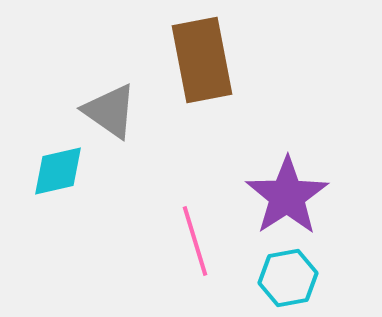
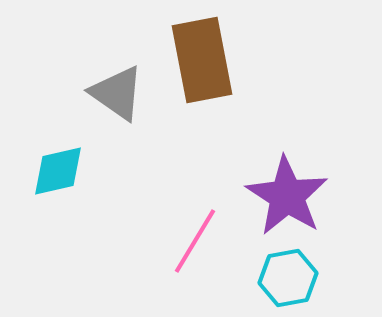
gray triangle: moved 7 px right, 18 px up
purple star: rotated 6 degrees counterclockwise
pink line: rotated 48 degrees clockwise
